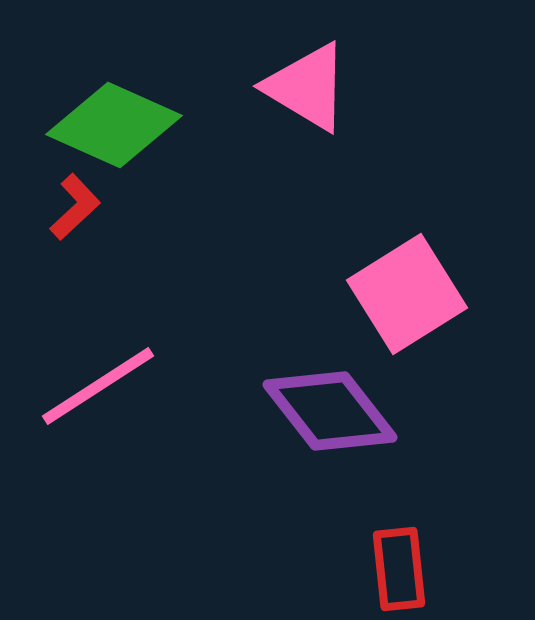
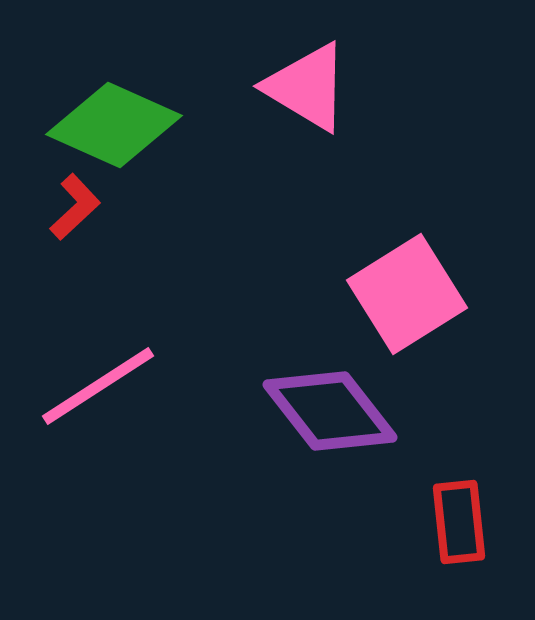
red rectangle: moved 60 px right, 47 px up
